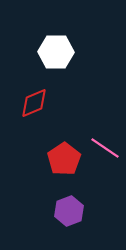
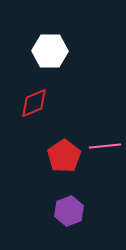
white hexagon: moved 6 px left, 1 px up
pink line: moved 2 px up; rotated 40 degrees counterclockwise
red pentagon: moved 3 px up
